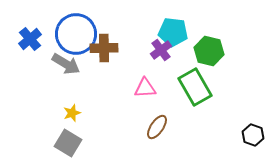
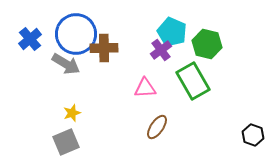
cyan pentagon: moved 1 px left; rotated 16 degrees clockwise
green hexagon: moved 2 px left, 7 px up
green rectangle: moved 2 px left, 6 px up
gray square: moved 2 px left, 1 px up; rotated 36 degrees clockwise
